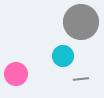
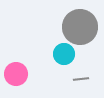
gray circle: moved 1 px left, 5 px down
cyan circle: moved 1 px right, 2 px up
